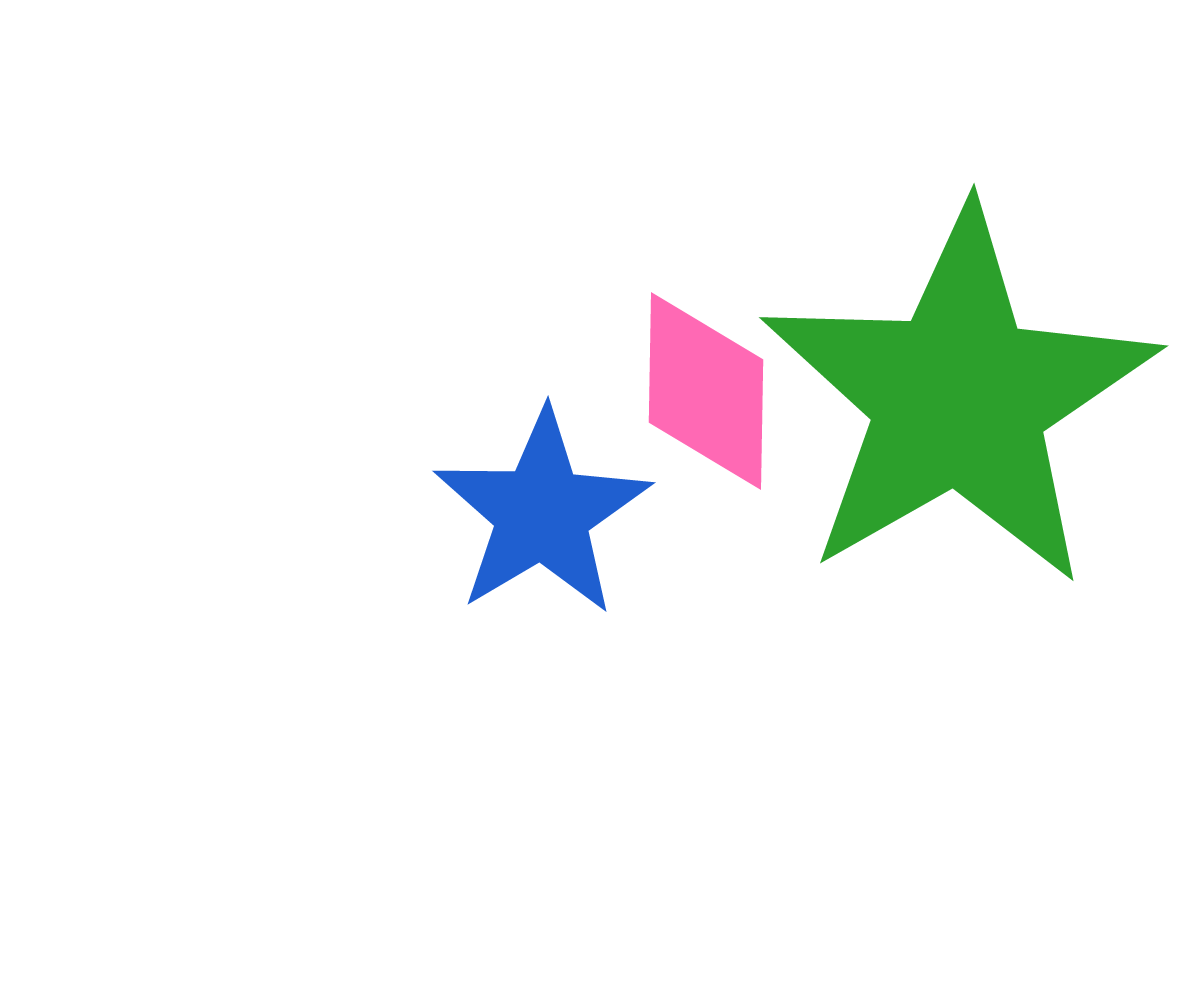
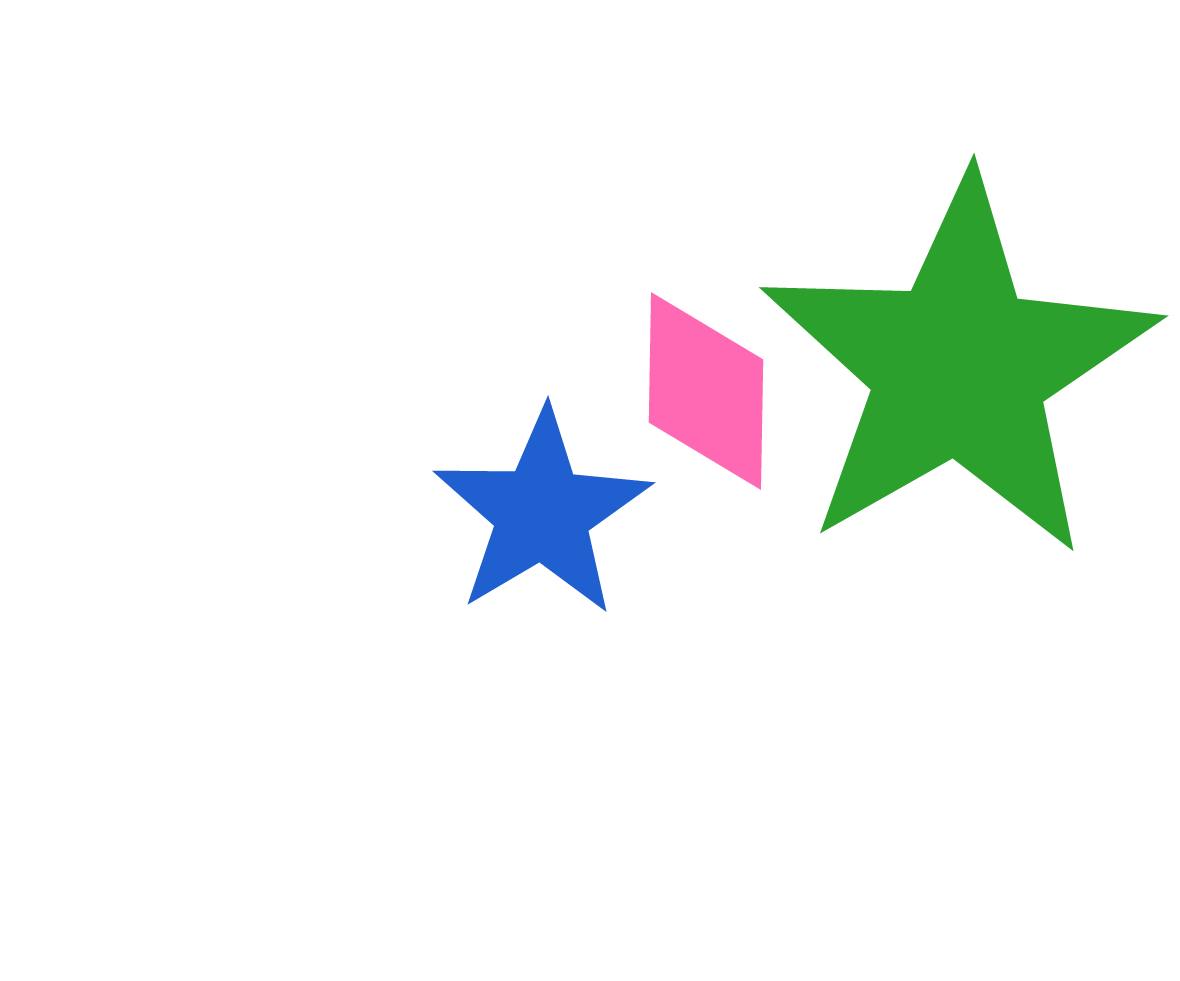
green star: moved 30 px up
